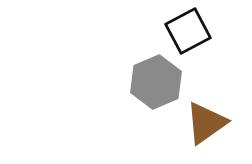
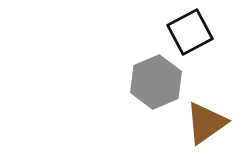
black square: moved 2 px right, 1 px down
